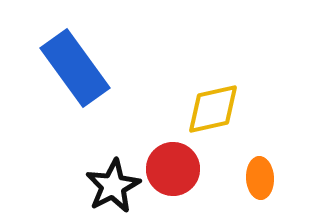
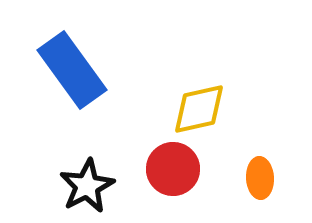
blue rectangle: moved 3 px left, 2 px down
yellow diamond: moved 14 px left
black star: moved 26 px left
